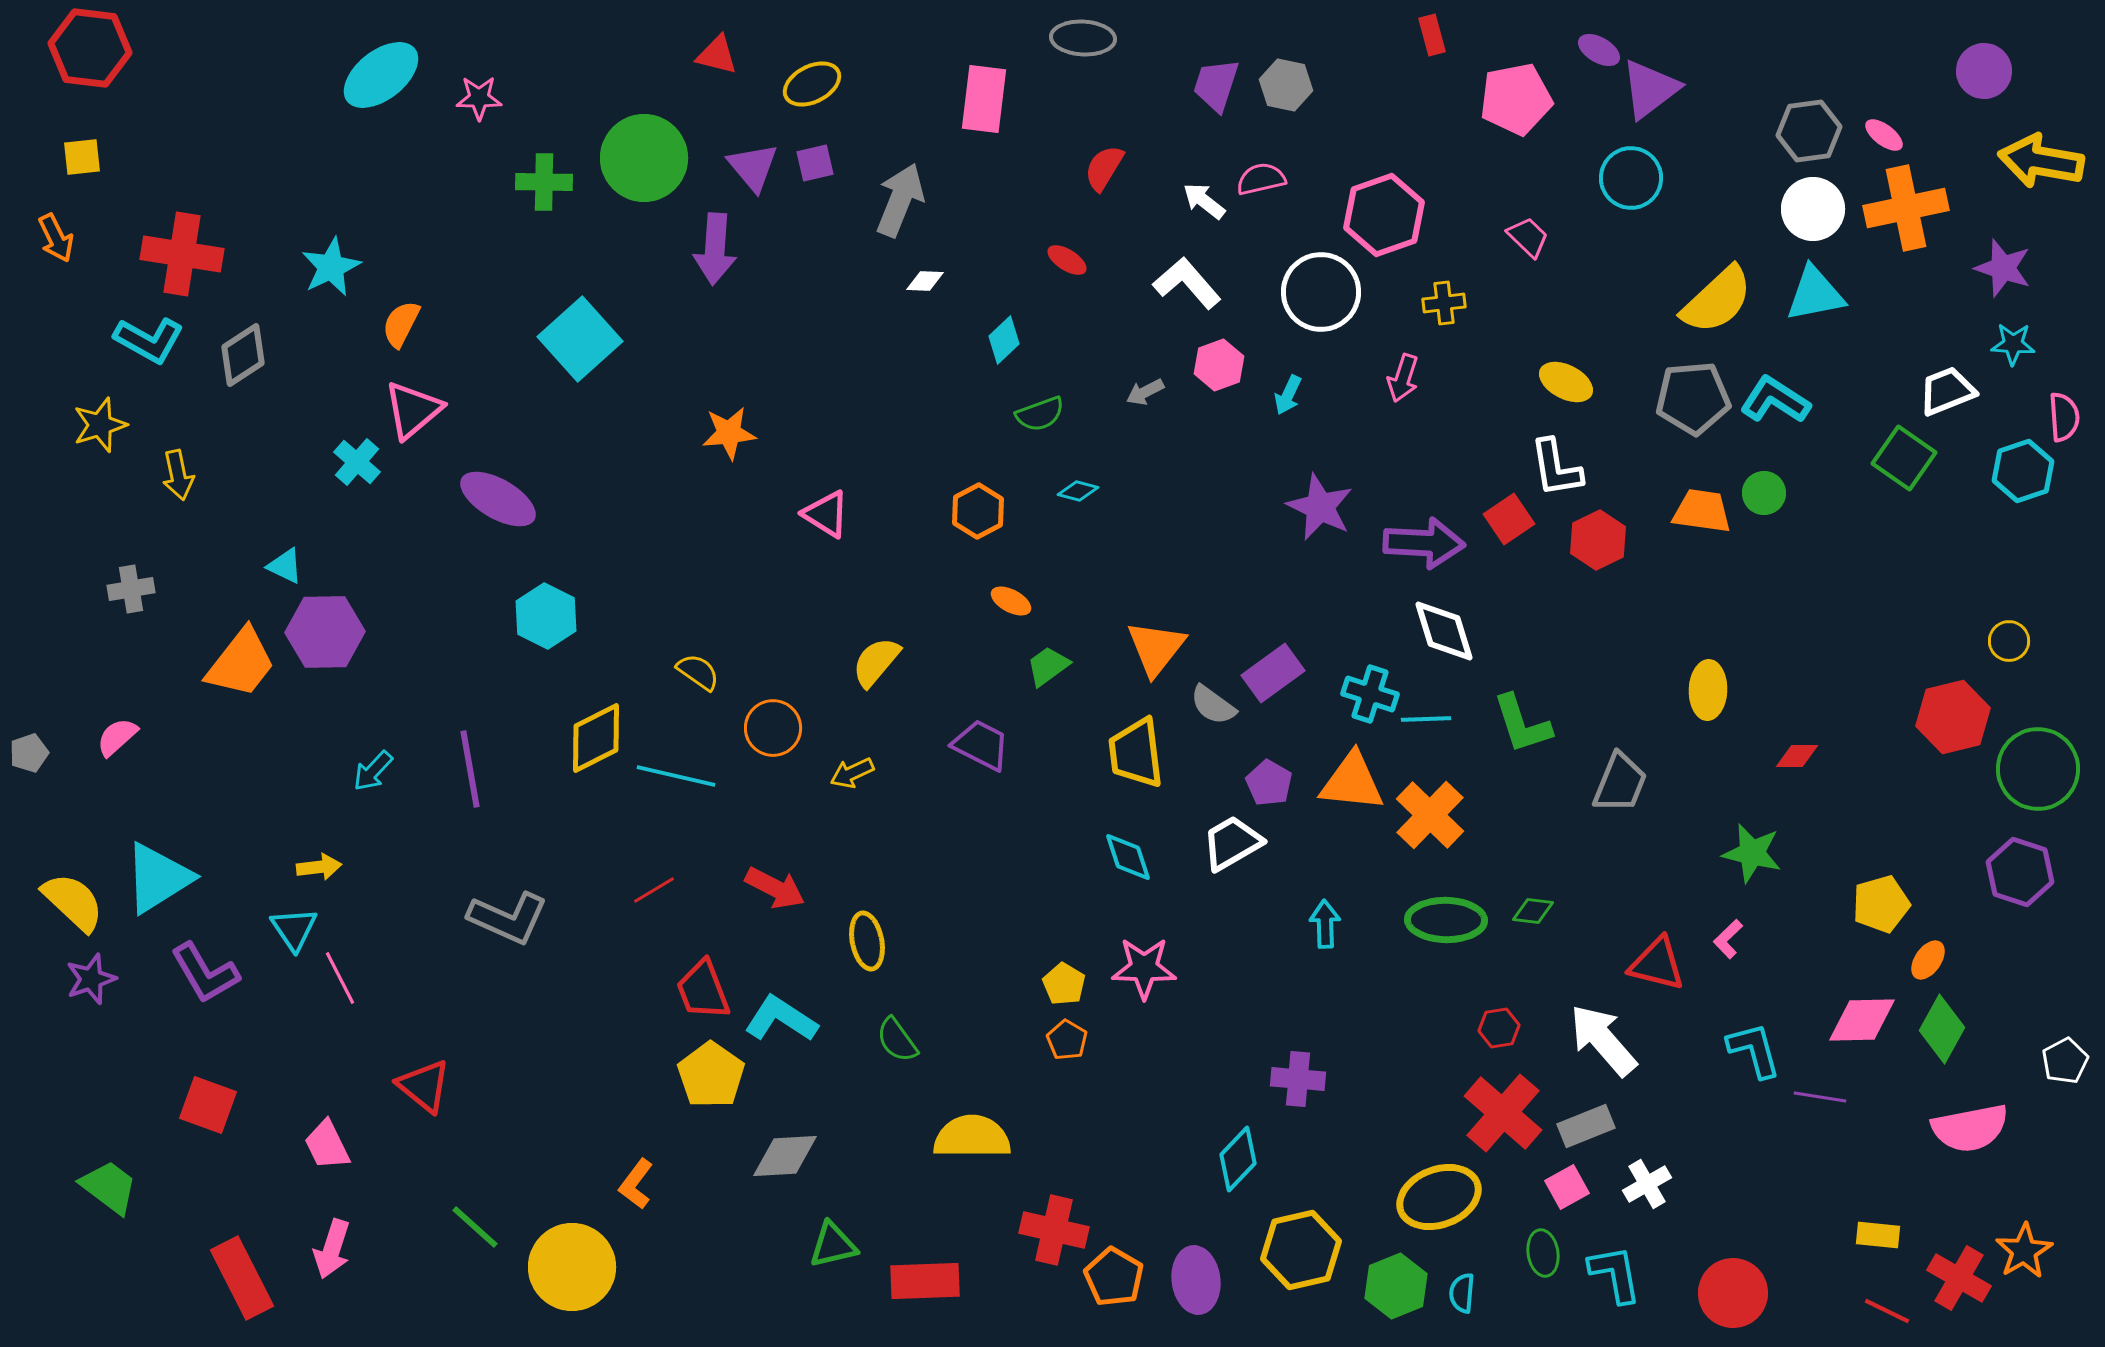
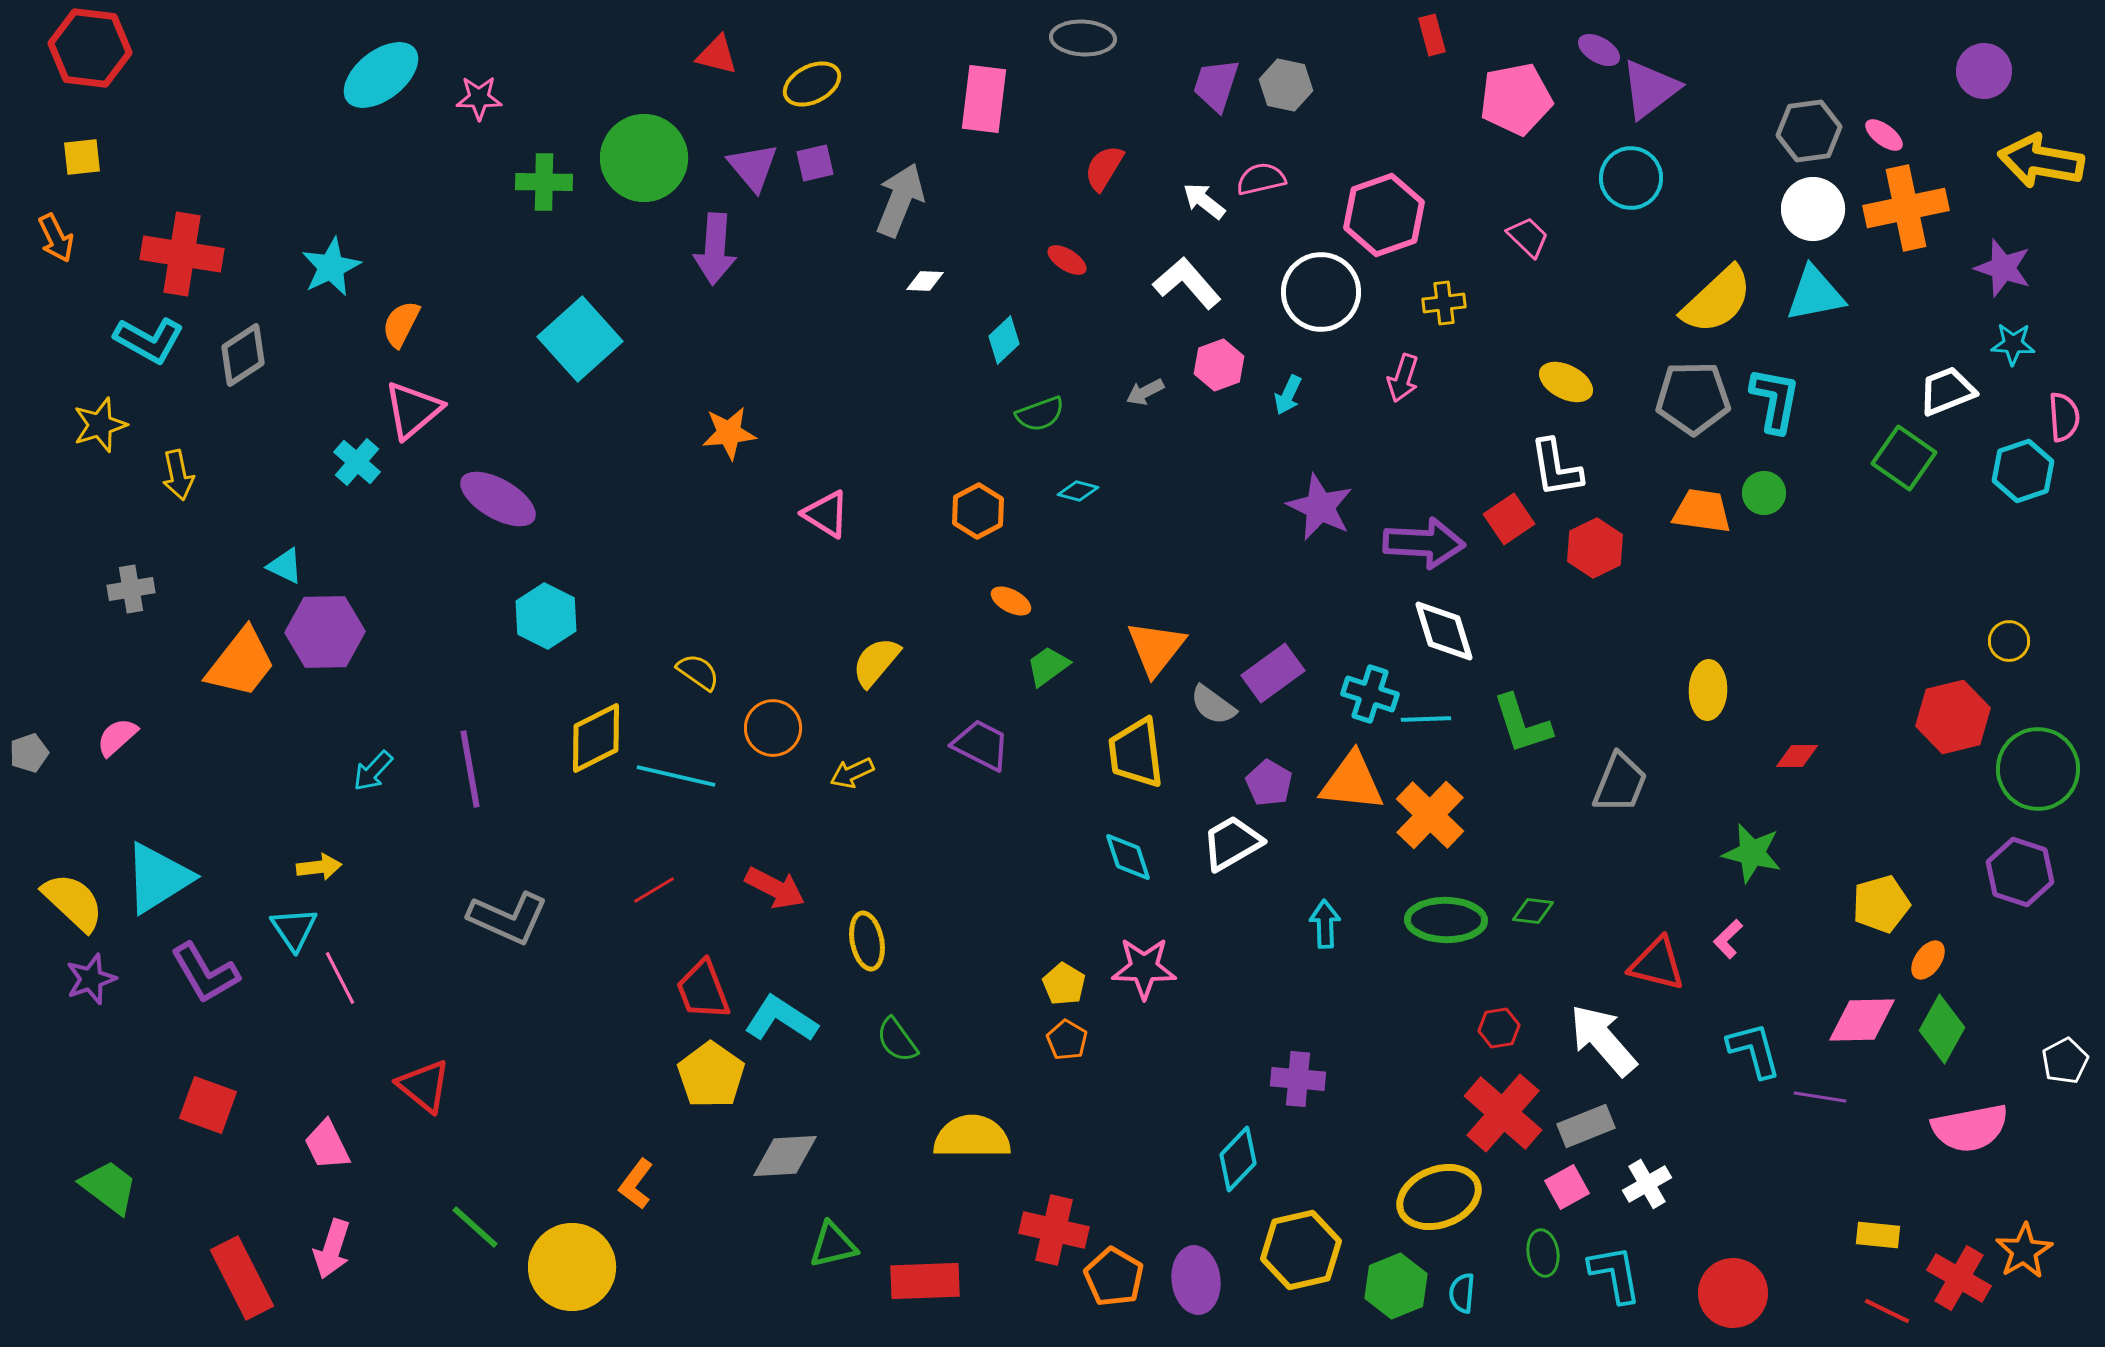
gray pentagon at (1693, 398): rotated 4 degrees clockwise
cyan L-shape at (1775, 400): rotated 68 degrees clockwise
red hexagon at (1598, 540): moved 3 px left, 8 px down
